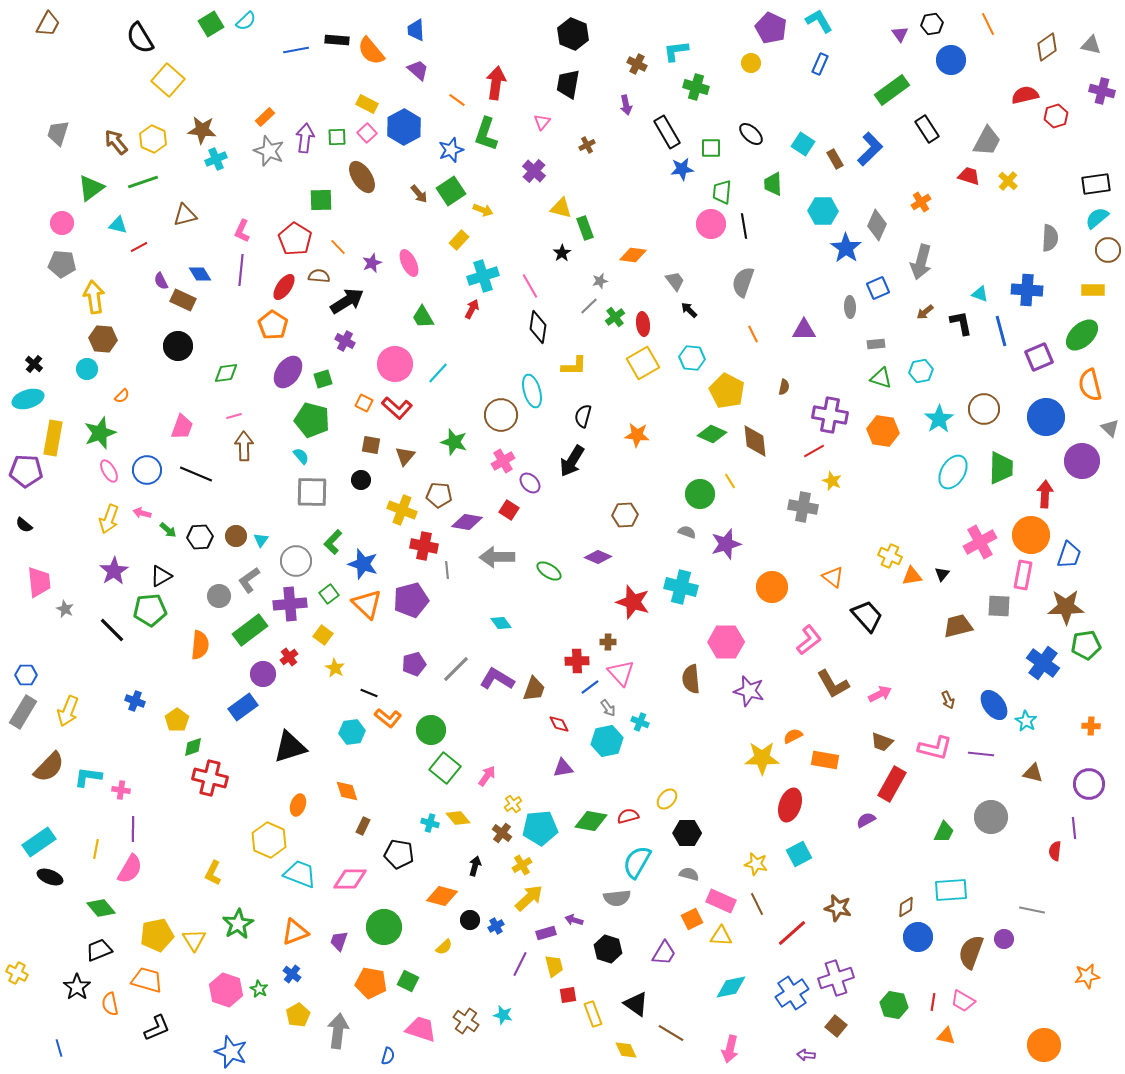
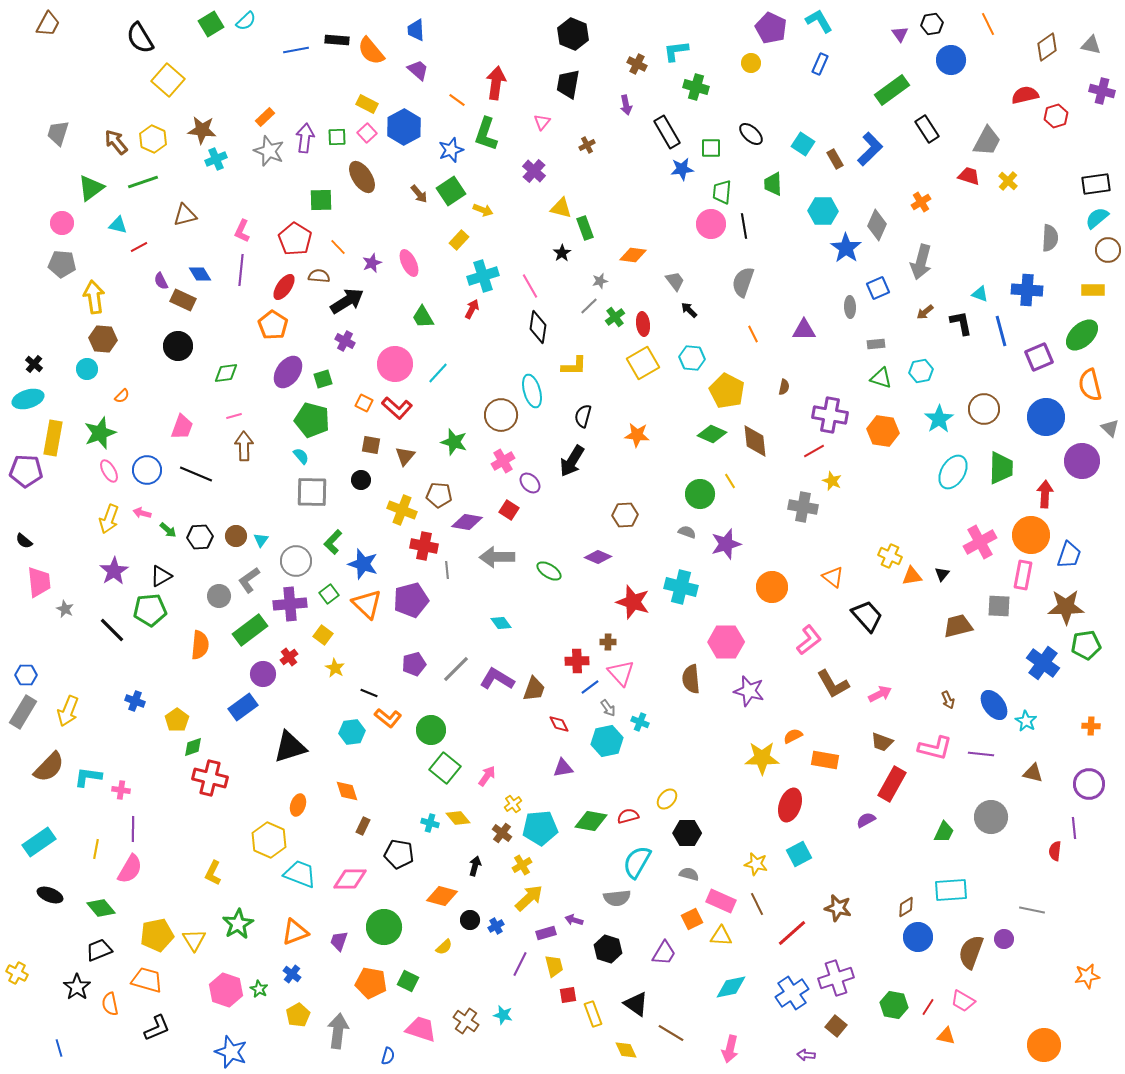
black semicircle at (24, 525): moved 16 px down
black ellipse at (50, 877): moved 18 px down
red line at (933, 1002): moved 5 px left, 5 px down; rotated 24 degrees clockwise
